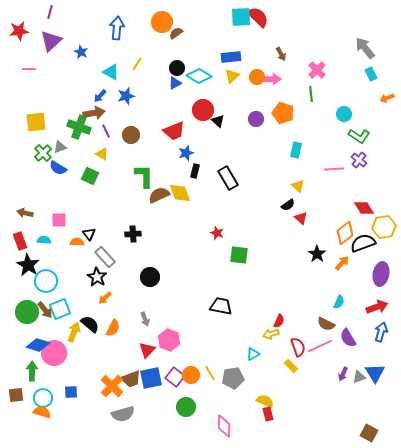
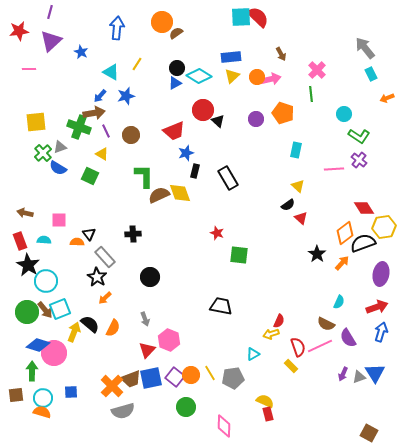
pink arrow at (271, 79): rotated 12 degrees counterclockwise
gray semicircle at (123, 414): moved 3 px up
